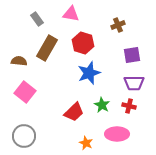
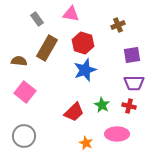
blue star: moved 4 px left, 3 px up
